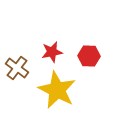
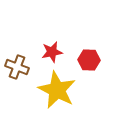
red hexagon: moved 4 px down
brown cross: moved 1 px up; rotated 15 degrees counterclockwise
